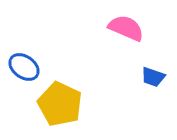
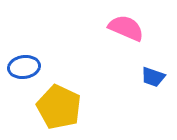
blue ellipse: rotated 44 degrees counterclockwise
yellow pentagon: moved 1 px left, 3 px down
